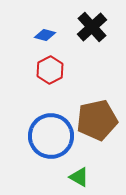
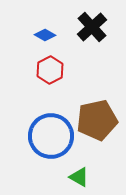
blue diamond: rotated 15 degrees clockwise
